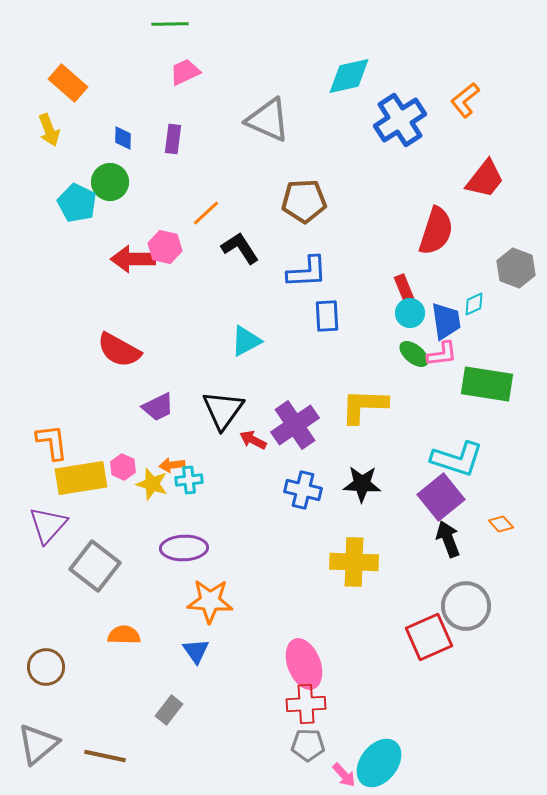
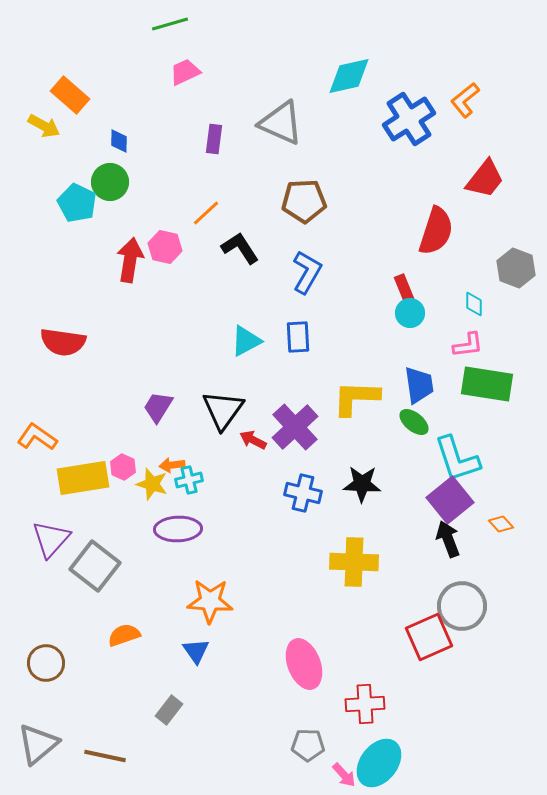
green line at (170, 24): rotated 15 degrees counterclockwise
orange rectangle at (68, 83): moved 2 px right, 12 px down
gray triangle at (268, 120): moved 13 px right, 3 px down
blue cross at (400, 120): moved 9 px right, 1 px up
yellow arrow at (49, 130): moved 5 px left, 4 px up; rotated 40 degrees counterclockwise
blue diamond at (123, 138): moved 4 px left, 3 px down
purple rectangle at (173, 139): moved 41 px right
red arrow at (133, 259): moved 3 px left, 1 px down; rotated 99 degrees clockwise
blue L-shape at (307, 272): rotated 57 degrees counterclockwise
cyan diamond at (474, 304): rotated 65 degrees counterclockwise
blue rectangle at (327, 316): moved 29 px left, 21 px down
blue trapezoid at (446, 321): moved 27 px left, 64 px down
red semicircle at (119, 350): moved 56 px left, 8 px up; rotated 21 degrees counterclockwise
green ellipse at (414, 354): moved 68 px down
pink L-shape at (442, 354): moved 26 px right, 9 px up
yellow L-shape at (364, 406): moved 8 px left, 8 px up
purple trapezoid at (158, 407): rotated 148 degrees clockwise
purple cross at (295, 425): moved 2 px down; rotated 9 degrees counterclockwise
orange L-shape at (52, 442): moved 15 px left, 5 px up; rotated 48 degrees counterclockwise
cyan L-shape at (457, 459): rotated 54 degrees clockwise
yellow rectangle at (81, 478): moved 2 px right
cyan cross at (189, 480): rotated 8 degrees counterclockwise
blue cross at (303, 490): moved 3 px down
purple square at (441, 497): moved 9 px right, 3 px down
purple triangle at (48, 525): moved 3 px right, 14 px down
purple ellipse at (184, 548): moved 6 px left, 19 px up
gray circle at (466, 606): moved 4 px left
orange semicircle at (124, 635): rotated 20 degrees counterclockwise
brown circle at (46, 667): moved 4 px up
red cross at (306, 704): moved 59 px right
